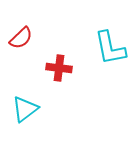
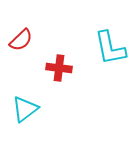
red semicircle: moved 2 px down
